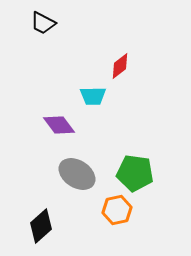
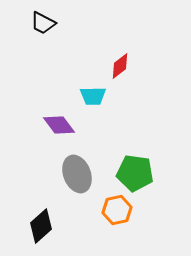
gray ellipse: rotated 36 degrees clockwise
